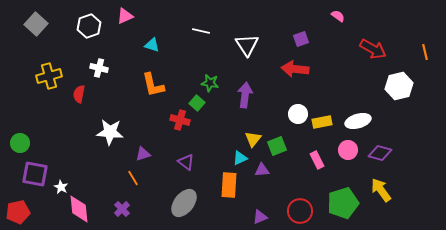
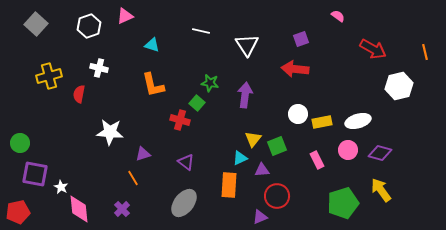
red circle at (300, 211): moved 23 px left, 15 px up
